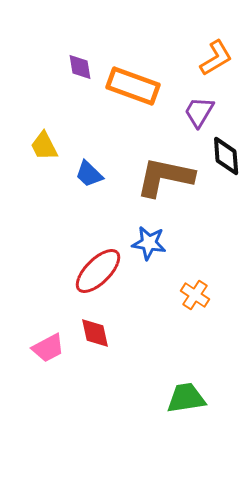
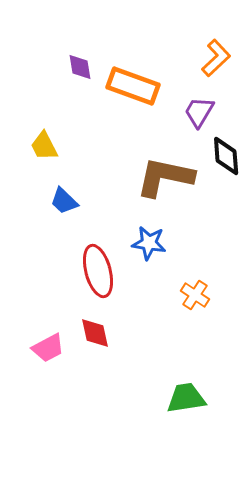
orange L-shape: rotated 12 degrees counterclockwise
blue trapezoid: moved 25 px left, 27 px down
red ellipse: rotated 60 degrees counterclockwise
